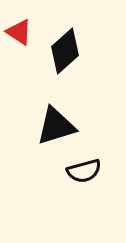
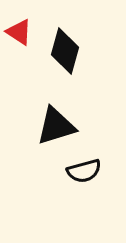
black diamond: rotated 33 degrees counterclockwise
